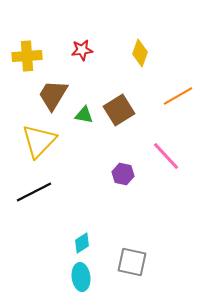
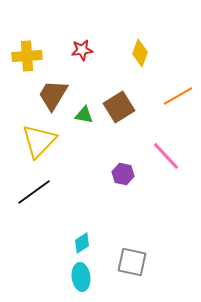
brown square: moved 3 px up
black line: rotated 9 degrees counterclockwise
